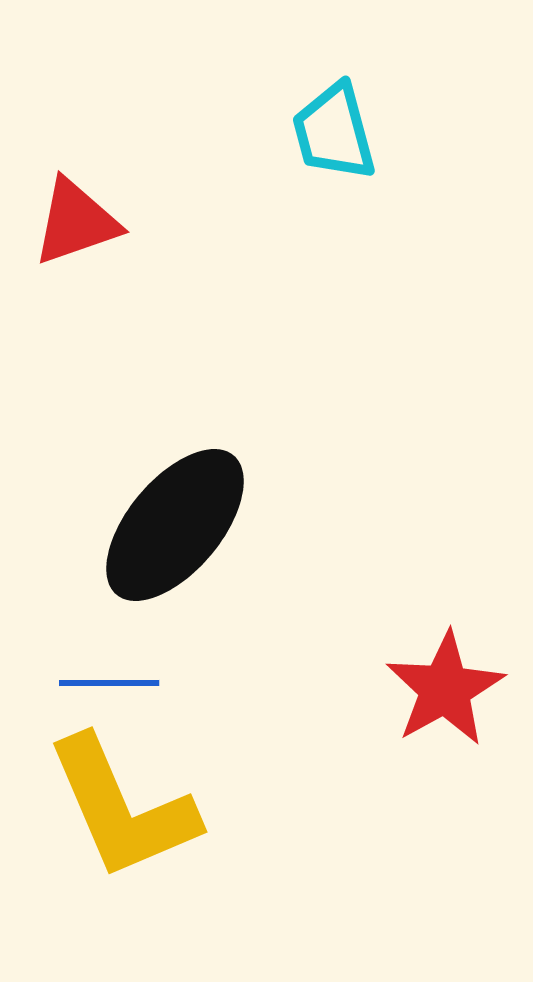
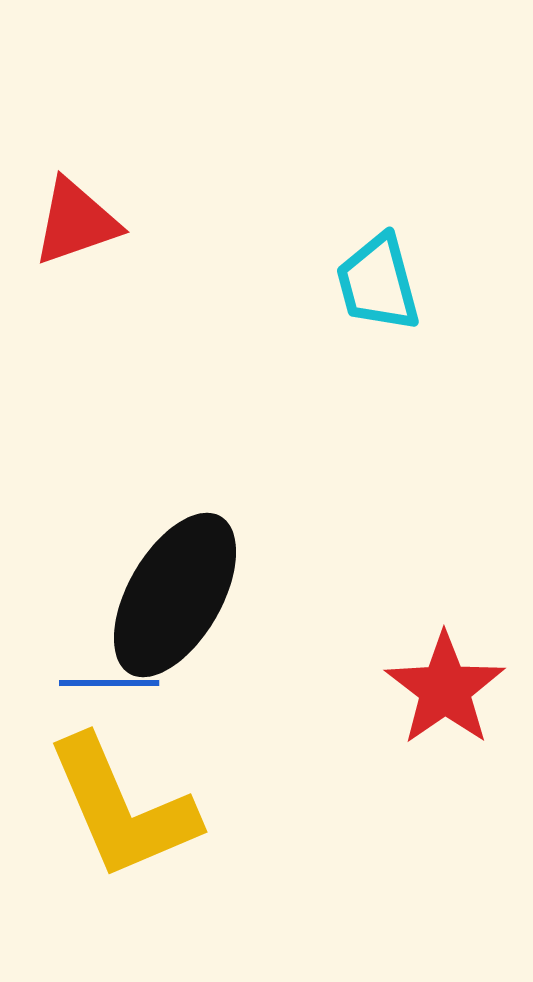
cyan trapezoid: moved 44 px right, 151 px down
black ellipse: moved 70 px down; rotated 10 degrees counterclockwise
red star: rotated 6 degrees counterclockwise
